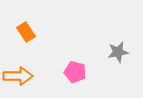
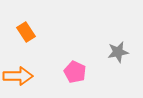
pink pentagon: rotated 10 degrees clockwise
